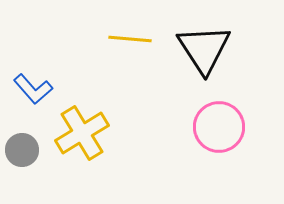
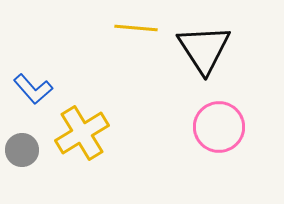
yellow line: moved 6 px right, 11 px up
